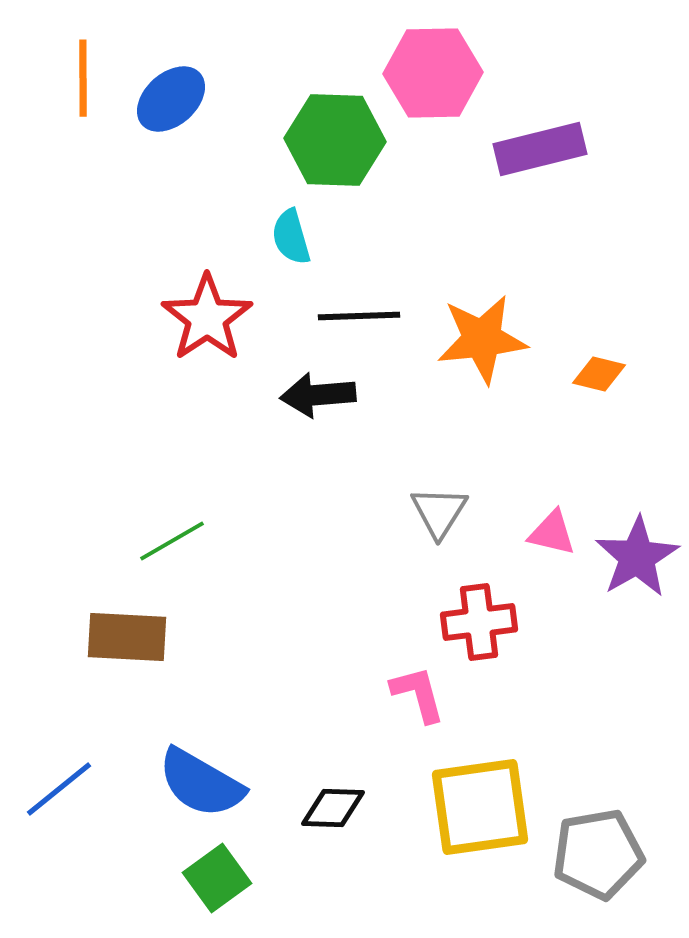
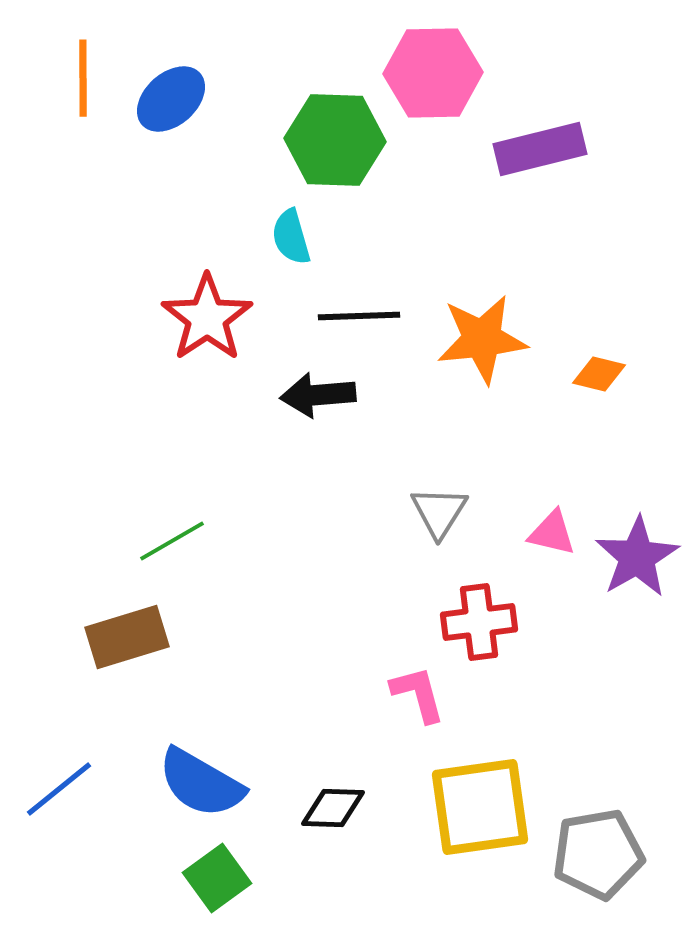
brown rectangle: rotated 20 degrees counterclockwise
